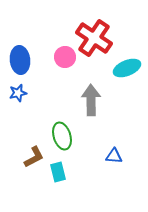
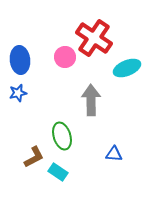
blue triangle: moved 2 px up
cyan rectangle: rotated 42 degrees counterclockwise
